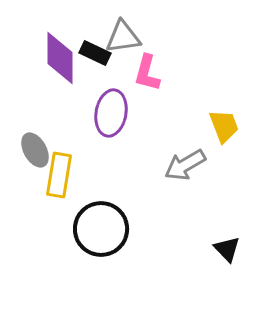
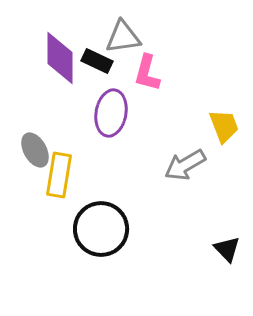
black rectangle: moved 2 px right, 8 px down
